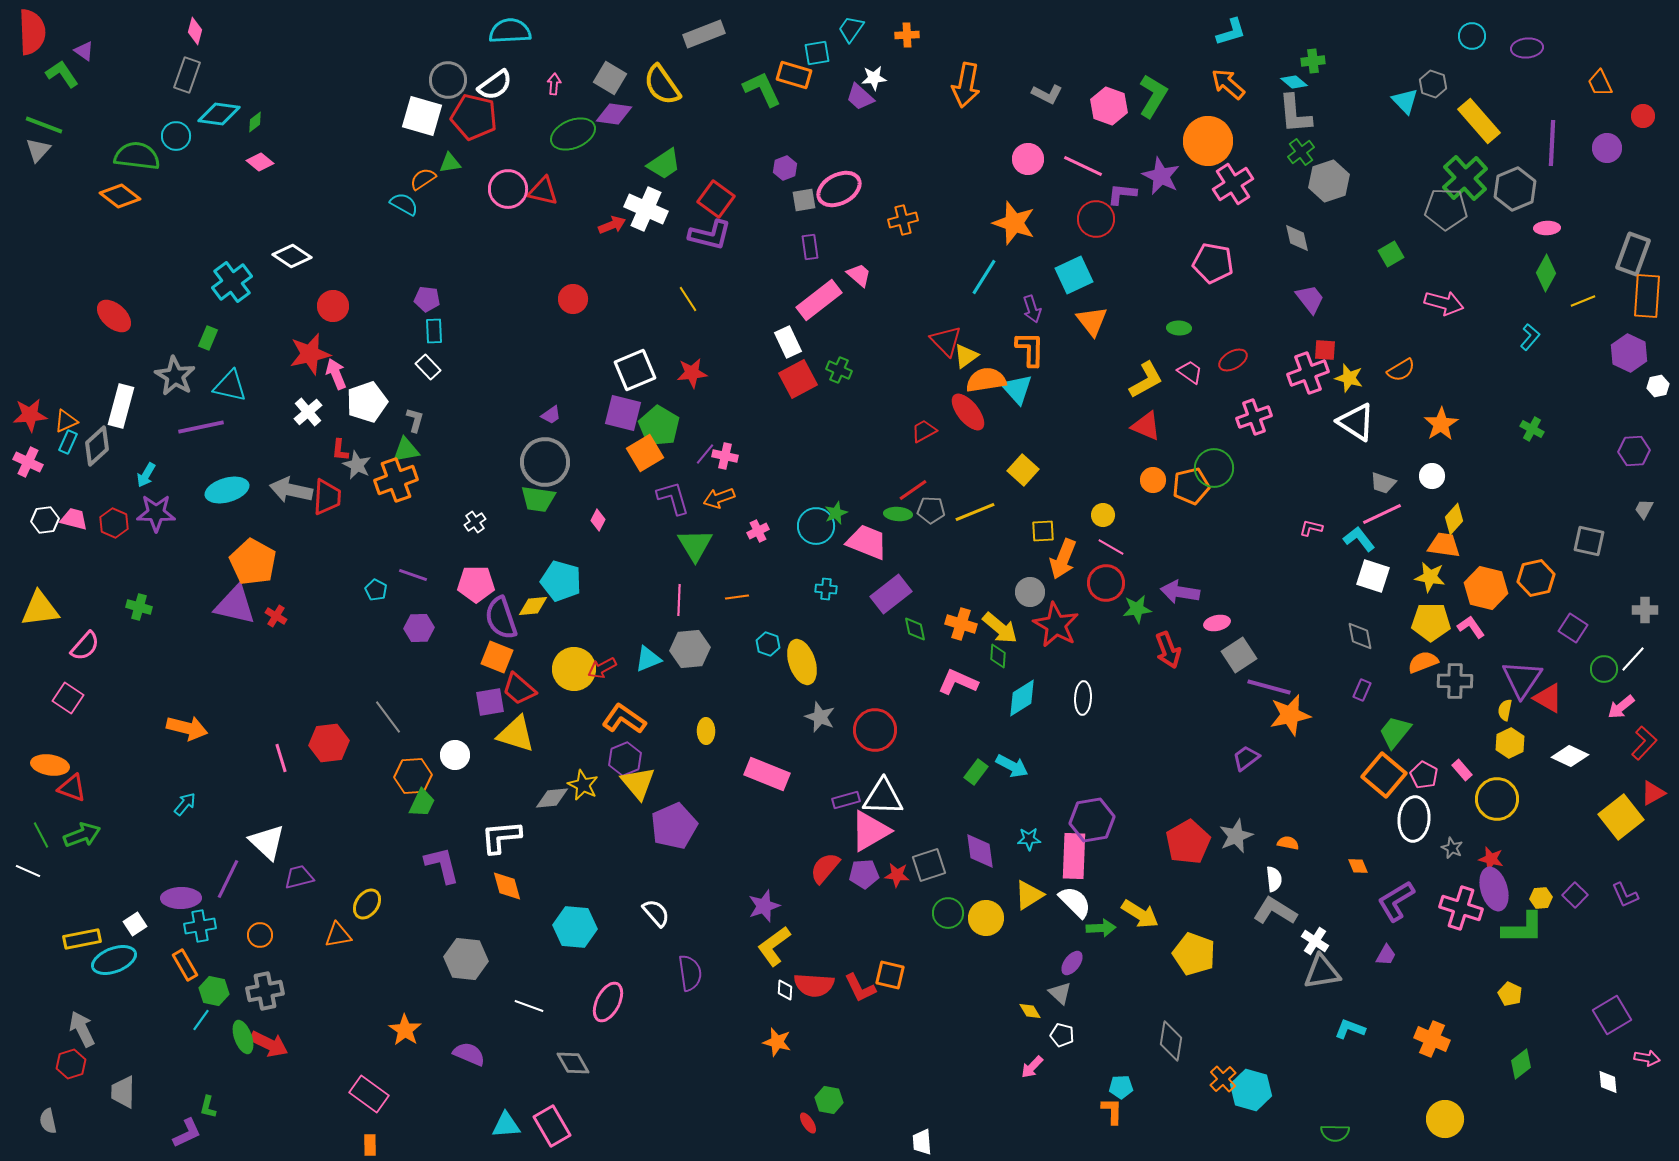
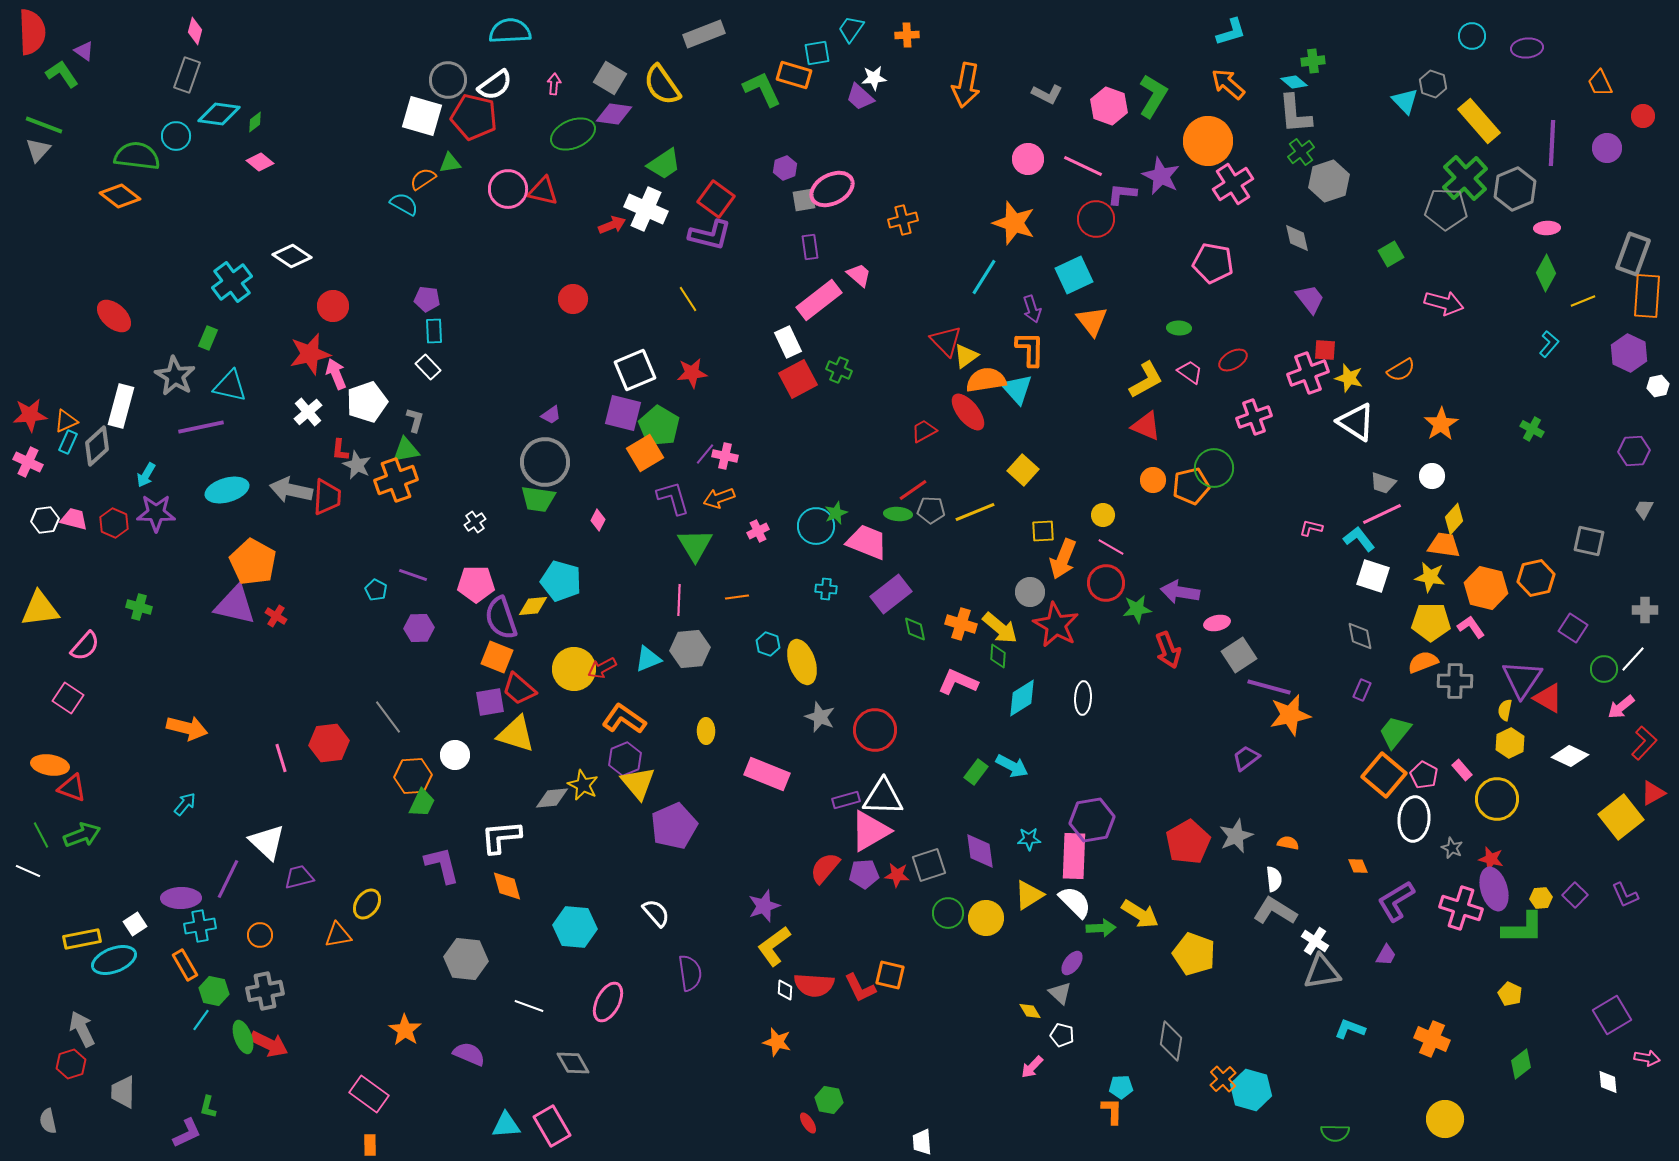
pink ellipse at (839, 189): moved 7 px left
cyan L-shape at (1530, 337): moved 19 px right, 7 px down
